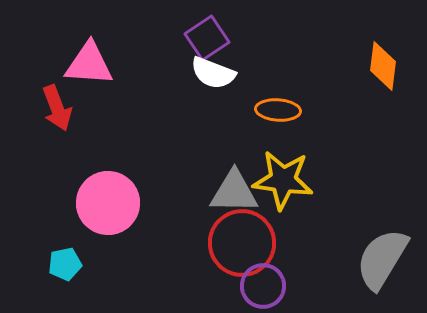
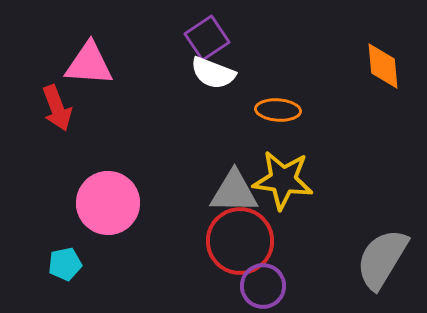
orange diamond: rotated 12 degrees counterclockwise
red circle: moved 2 px left, 2 px up
